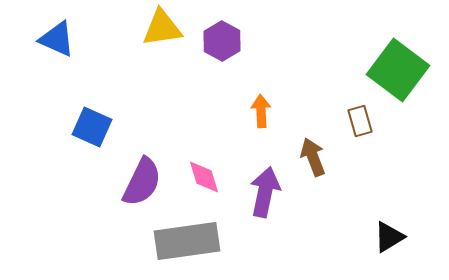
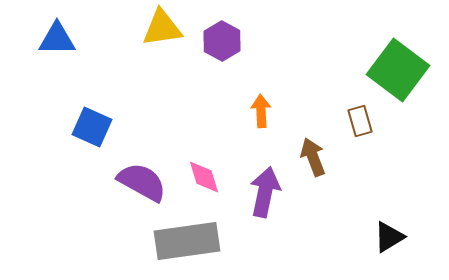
blue triangle: rotated 24 degrees counterclockwise
purple semicircle: rotated 87 degrees counterclockwise
